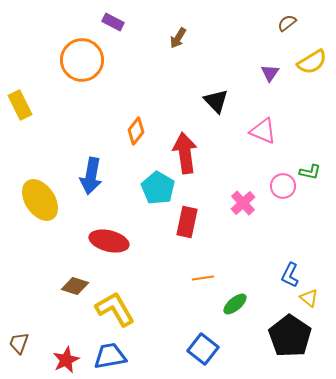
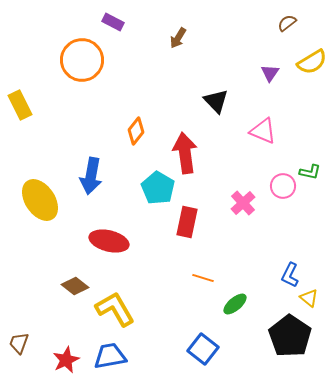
orange line: rotated 25 degrees clockwise
brown diamond: rotated 20 degrees clockwise
